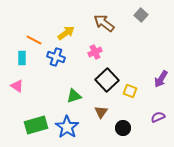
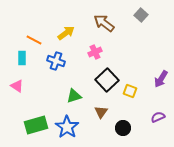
blue cross: moved 4 px down
